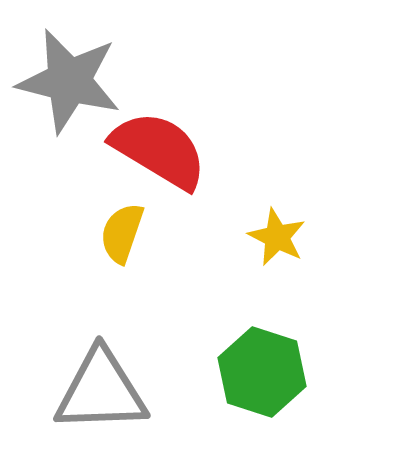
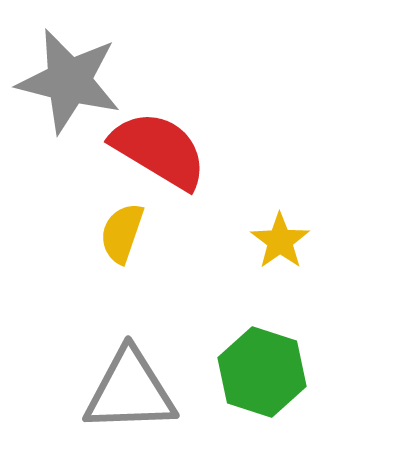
yellow star: moved 3 px right, 4 px down; rotated 10 degrees clockwise
gray triangle: moved 29 px right
